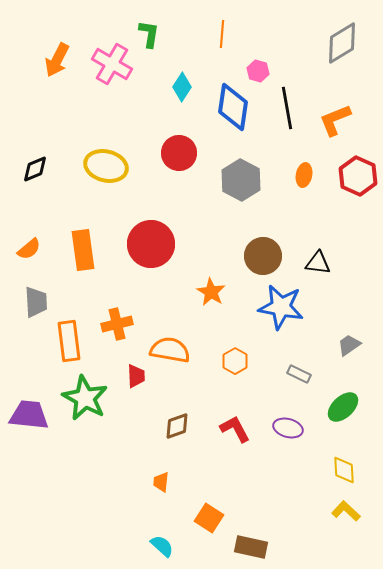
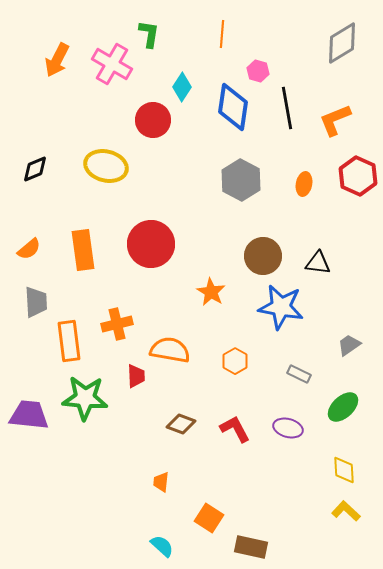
red circle at (179, 153): moved 26 px left, 33 px up
orange ellipse at (304, 175): moved 9 px down
green star at (85, 398): rotated 24 degrees counterclockwise
brown diamond at (177, 426): moved 4 px right, 2 px up; rotated 40 degrees clockwise
